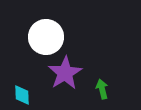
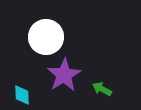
purple star: moved 1 px left, 2 px down
green arrow: rotated 48 degrees counterclockwise
